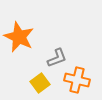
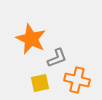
orange star: moved 12 px right, 2 px down
yellow square: rotated 24 degrees clockwise
